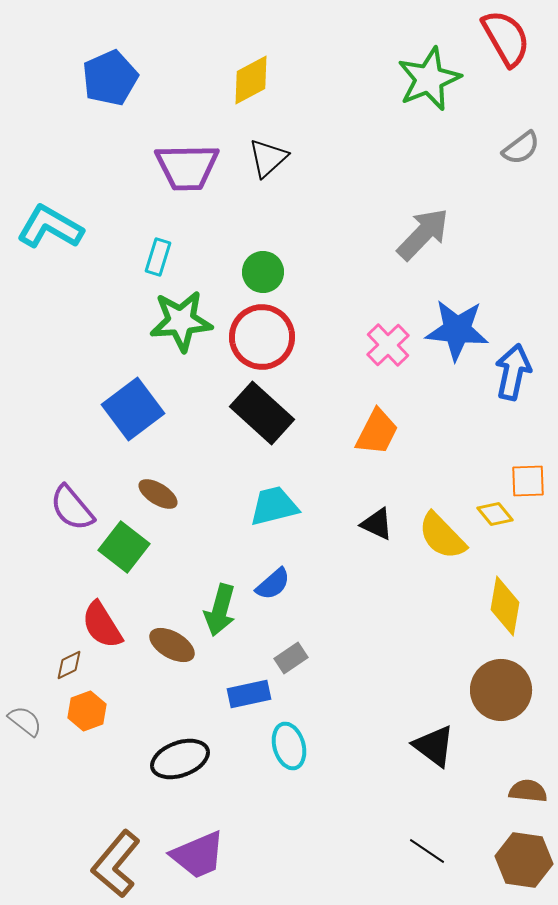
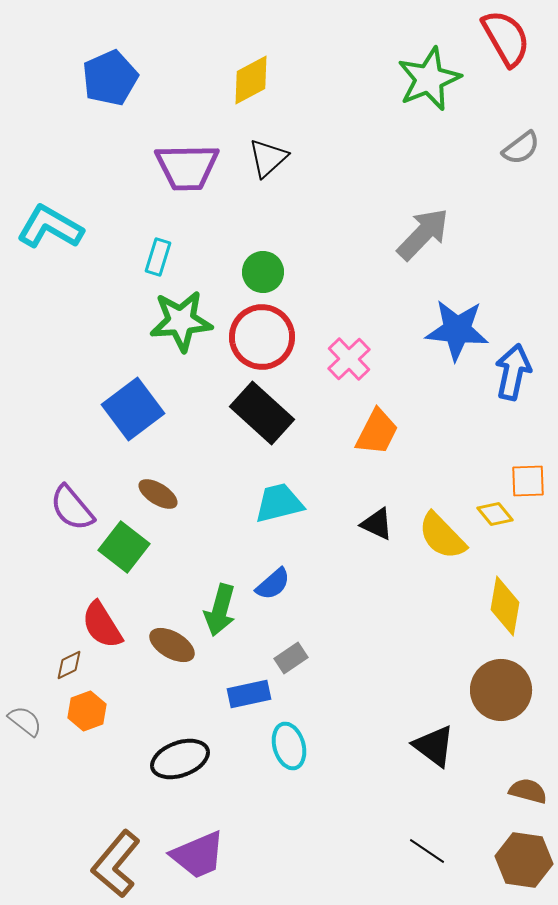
pink cross at (388, 345): moved 39 px left, 14 px down
cyan trapezoid at (274, 506): moved 5 px right, 3 px up
brown semicircle at (528, 791): rotated 9 degrees clockwise
